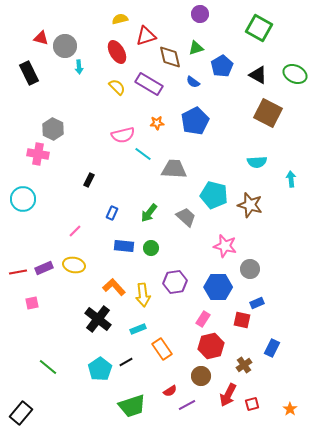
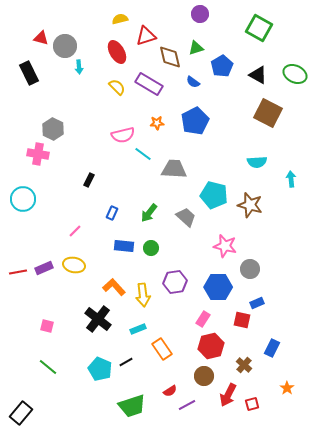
pink square at (32, 303): moved 15 px right, 23 px down; rotated 24 degrees clockwise
brown cross at (244, 365): rotated 14 degrees counterclockwise
cyan pentagon at (100, 369): rotated 15 degrees counterclockwise
brown circle at (201, 376): moved 3 px right
orange star at (290, 409): moved 3 px left, 21 px up
